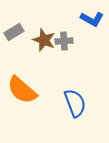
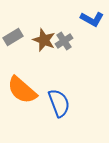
gray rectangle: moved 1 px left, 5 px down
gray cross: rotated 30 degrees counterclockwise
blue semicircle: moved 16 px left
